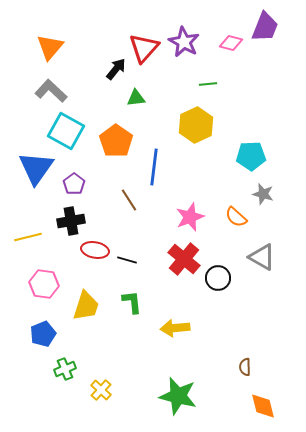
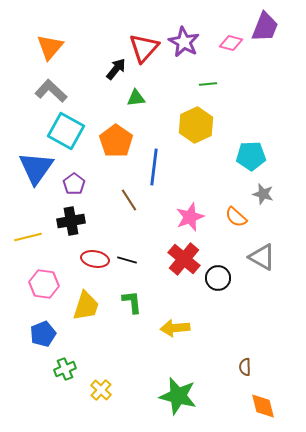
red ellipse: moved 9 px down
